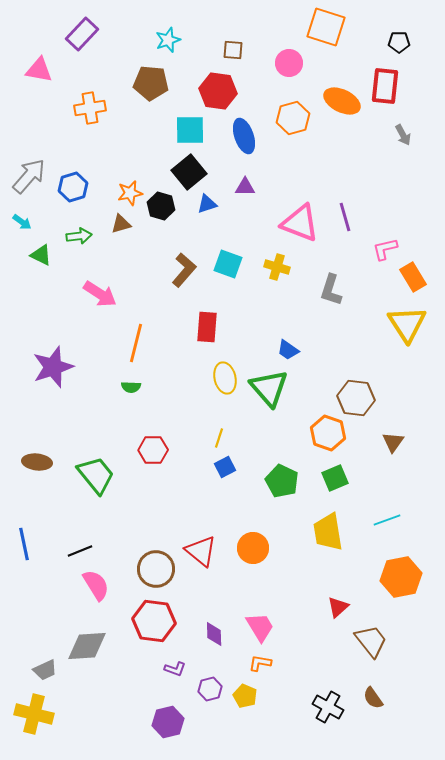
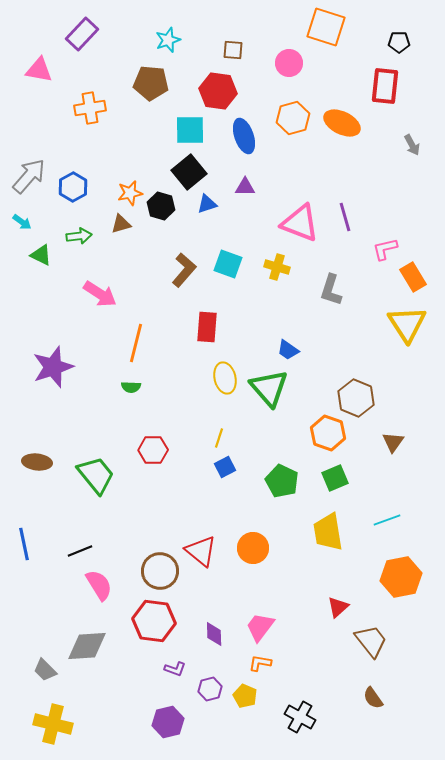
orange ellipse at (342, 101): moved 22 px down
gray arrow at (403, 135): moved 9 px right, 10 px down
blue hexagon at (73, 187): rotated 12 degrees counterclockwise
brown hexagon at (356, 398): rotated 15 degrees clockwise
brown circle at (156, 569): moved 4 px right, 2 px down
pink semicircle at (96, 585): moved 3 px right
pink trapezoid at (260, 627): rotated 112 degrees counterclockwise
gray trapezoid at (45, 670): rotated 70 degrees clockwise
black cross at (328, 707): moved 28 px left, 10 px down
yellow cross at (34, 714): moved 19 px right, 10 px down
